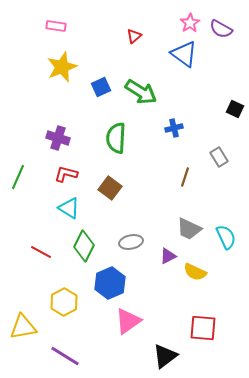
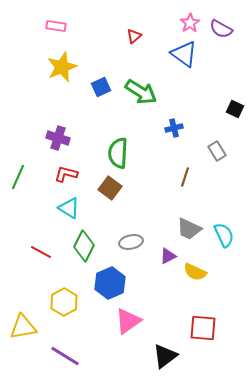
green semicircle: moved 2 px right, 15 px down
gray rectangle: moved 2 px left, 6 px up
cyan semicircle: moved 2 px left, 2 px up
